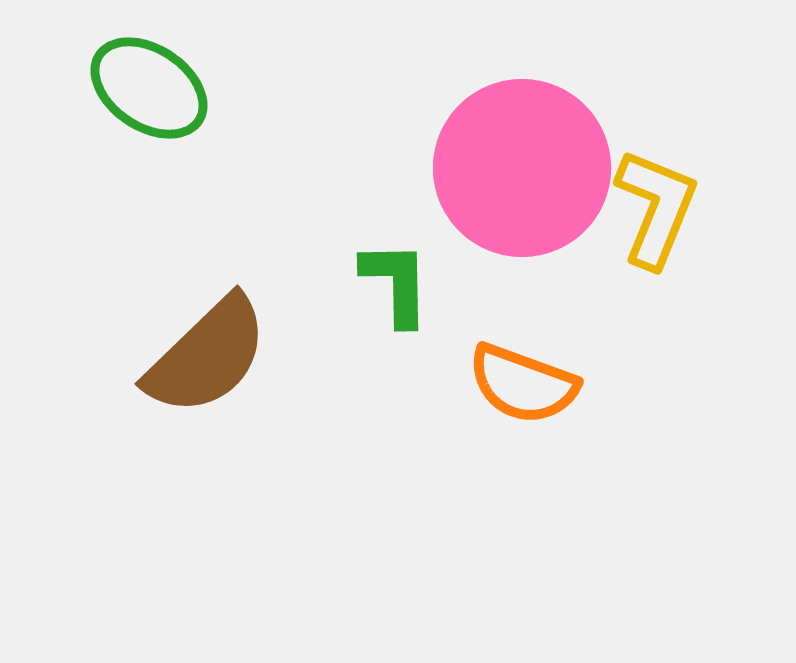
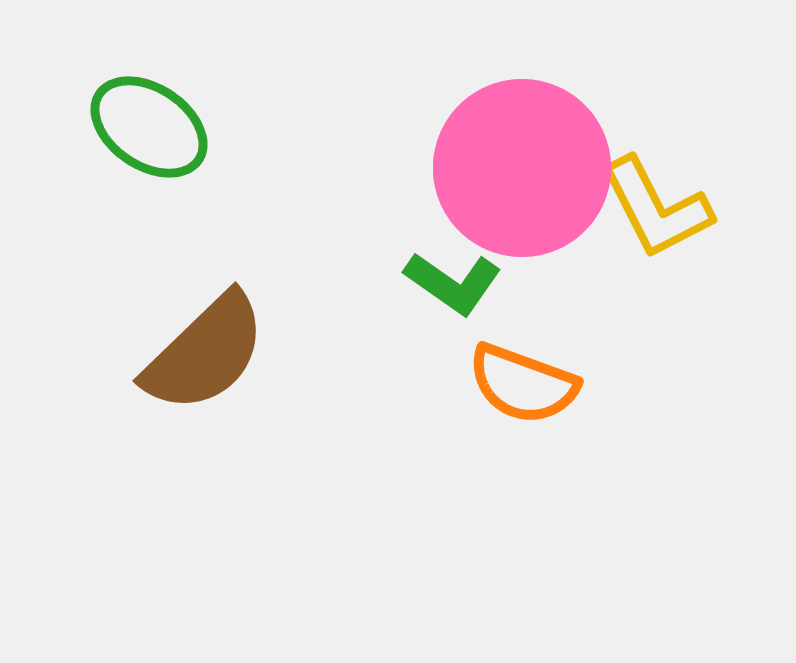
green ellipse: moved 39 px down
yellow L-shape: rotated 131 degrees clockwise
green L-shape: moved 57 px right; rotated 126 degrees clockwise
brown semicircle: moved 2 px left, 3 px up
